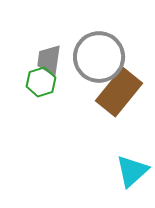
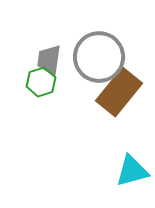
cyan triangle: rotated 27 degrees clockwise
